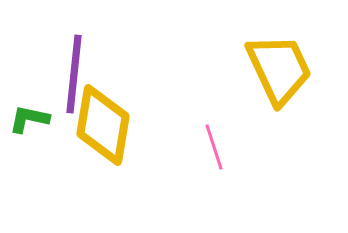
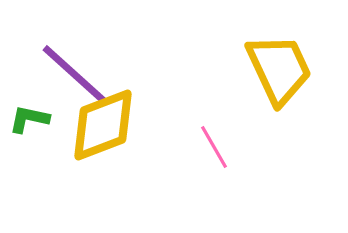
purple line: rotated 54 degrees counterclockwise
yellow diamond: rotated 60 degrees clockwise
pink line: rotated 12 degrees counterclockwise
